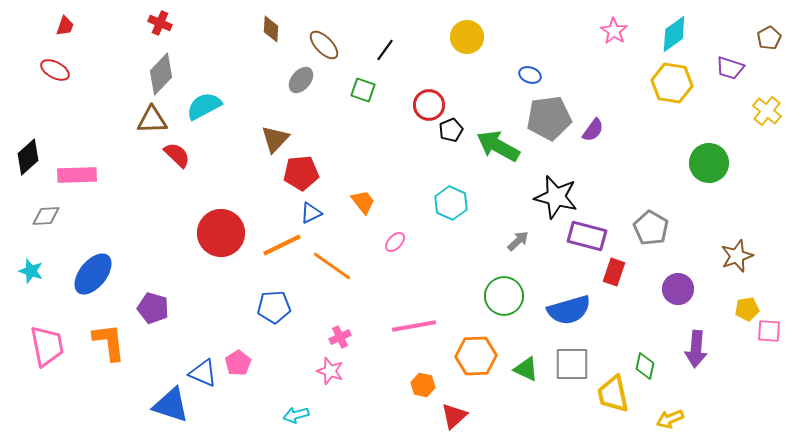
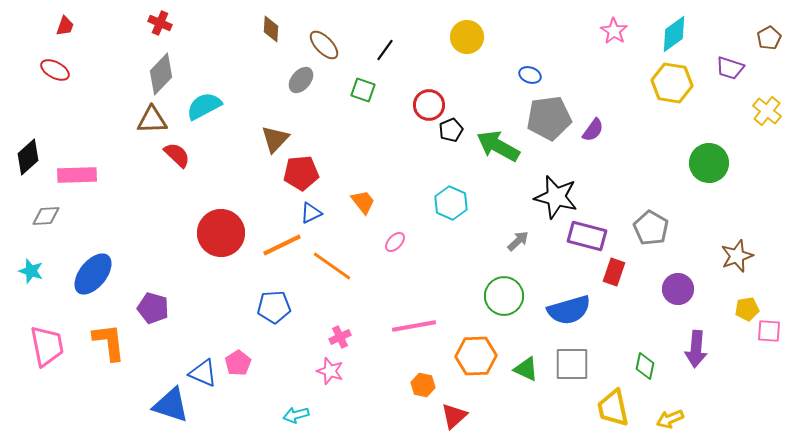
yellow trapezoid at (613, 394): moved 14 px down
